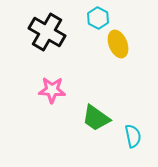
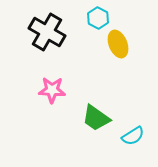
cyan semicircle: rotated 70 degrees clockwise
